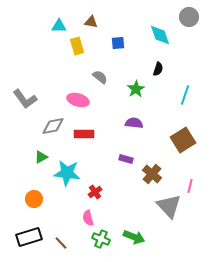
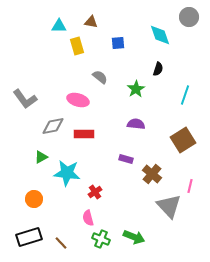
purple semicircle: moved 2 px right, 1 px down
